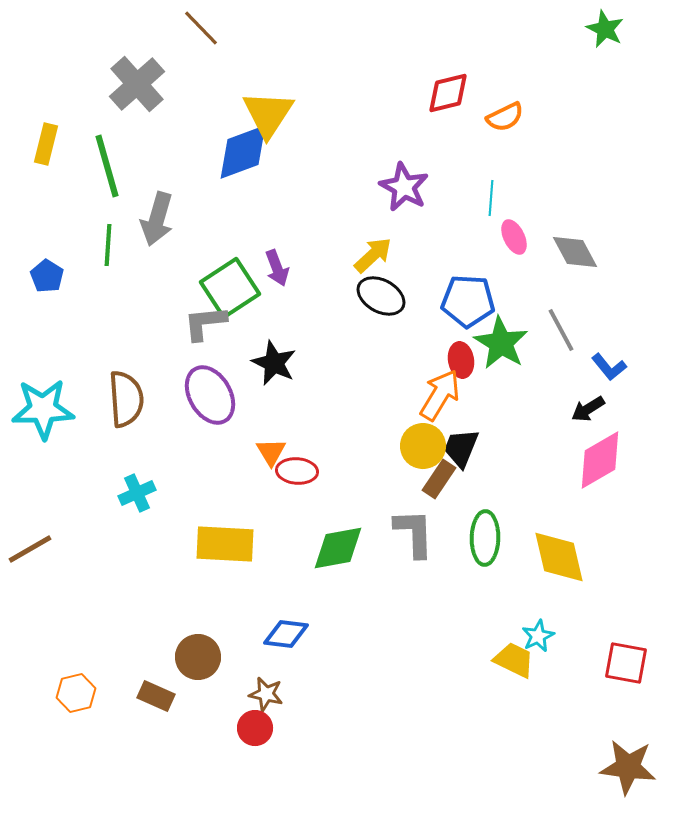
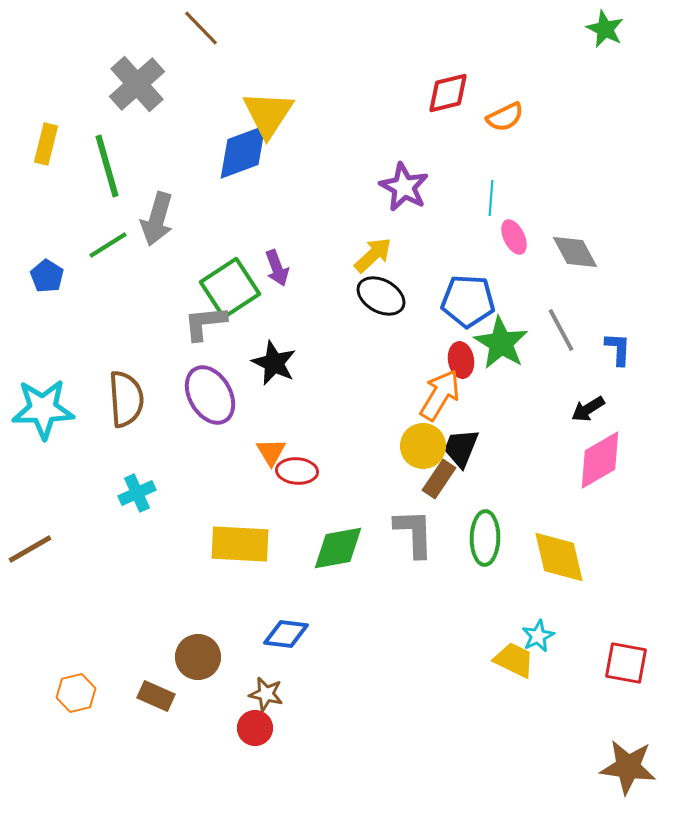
green line at (108, 245): rotated 54 degrees clockwise
blue L-shape at (609, 367): moved 9 px right, 18 px up; rotated 138 degrees counterclockwise
yellow rectangle at (225, 544): moved 15 px right
